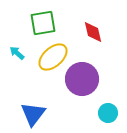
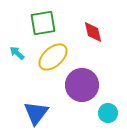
purple circle: moved 6 px down
blue triangle: moved 3 px right, 1 px up
